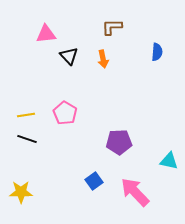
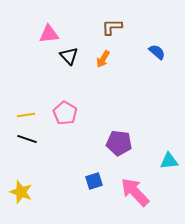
pink triangle: moved 3 px right
blue semicircle: rotated 54 degrees counterclockwise
orange arrow: rotated 42 degrees clockwise
purple pentagon: moved 1 px down; rotated 10 degrees clockwise
cyan triangle: rotated 18 degrees counterclockwise
blue square: rotated 18 degrees clockwise
yellow star: rotated 20 degrees clockwise
